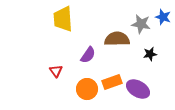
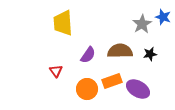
yellow trapezoid: moved 4 px down
gray star: moved 1 px right; rotated 30 degrees clockwise
brown semicircle: moved 3 px right, 12 px down
orange rectangle: moved 1 px up
